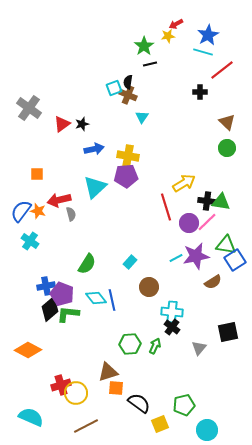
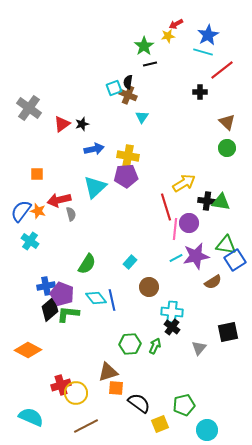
pink line at (207, 222): moved 32 px left, 7 px down; rotated 40 degrees counterclockwise
